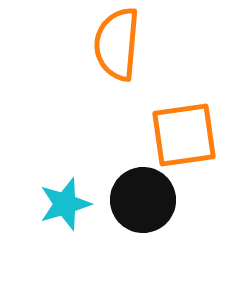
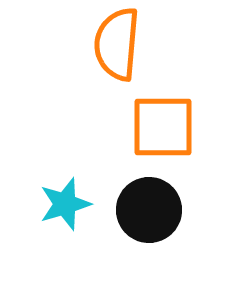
orange square: moved 21 px left, 8 px up; rotated 8 degrees clockwise
black circle: moved 6 px right, 10 px down
